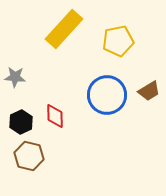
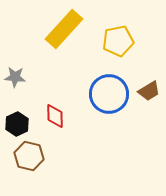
blue circle: moved 2 px right, 1 px up
black hexagon: moved 4 px left, 2 px down
